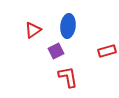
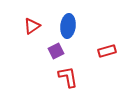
red triangle: moved 1 px left, 4 px up
